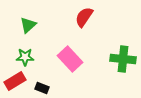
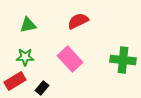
red semicircle: moved 6 px left, 4 px down; rotated 30 degrees clockwise
green triangle: rotated 30 degrees clockwise
green cross: moved 1 px down
black rectangle: rotated 72 degrees counterclockwise
